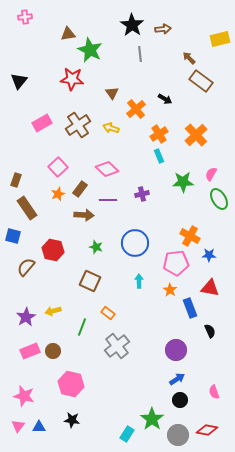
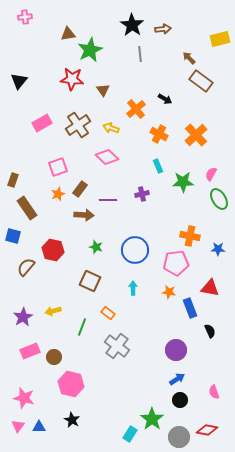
green star at (90, 50): rotated 20 degrees clockwise
brown triangle at (112, 93): moved 9 px left, 3 px up
orange cross at (159, 134): rotated 30 degrees counterclockwise
cyan rectangle at (159, 156): moved 1 px left, 10 px down
pink square at (58, 167): rotated 24 degrees clockwise
pink diamond at (107, 169): moved 12 px up
brown rectangle at (16, 180): moved 3 px left
orange cross at (190, 236): rotated 18 degrees counterclockwise
blue circle at (135, 243): moved 7 px down
blue star at (209, 255): moved 9 px right, 6 px up
cyan arrow at (139, 281): moved 6 px left, 7 px down
orange star at (170, 290): moved 1 px left, 2 px down; rotated 24 degrees counterclockwise
purple star at (26, 317): moved 3 px left
gray cross at (117, 346): rotated 15 degrees counterclockwise
brown circle at (53, 351): moved 1 px right, 6 px down
pink star at (24, 396): moved 2 px down
black star at (72, 420): rotated 21 degrees clockwise
cyan rectangle at (127, 434): moved 3 px right
gray circle at (178, 435): moved 1 px right, 2 px down
